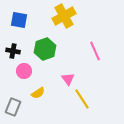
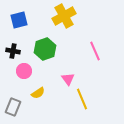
blue square: rotated 24 degrees counterclockwise
yellow line: rotated 10 degrees clockwise
